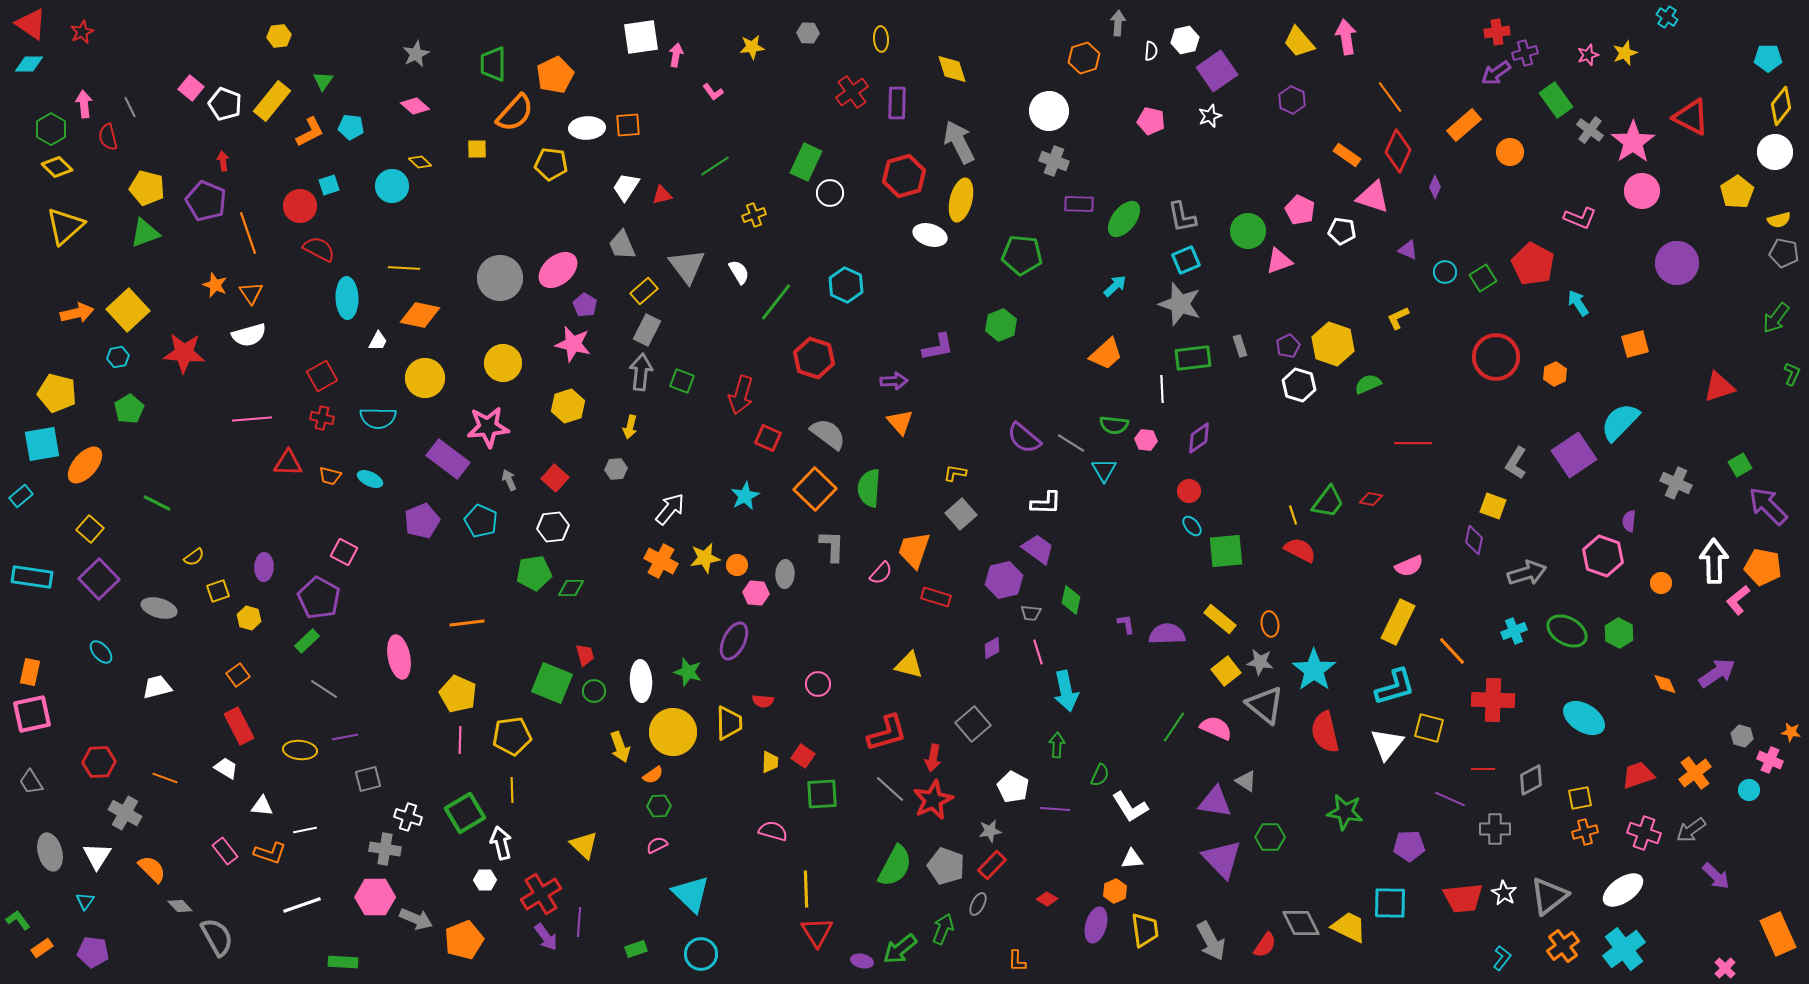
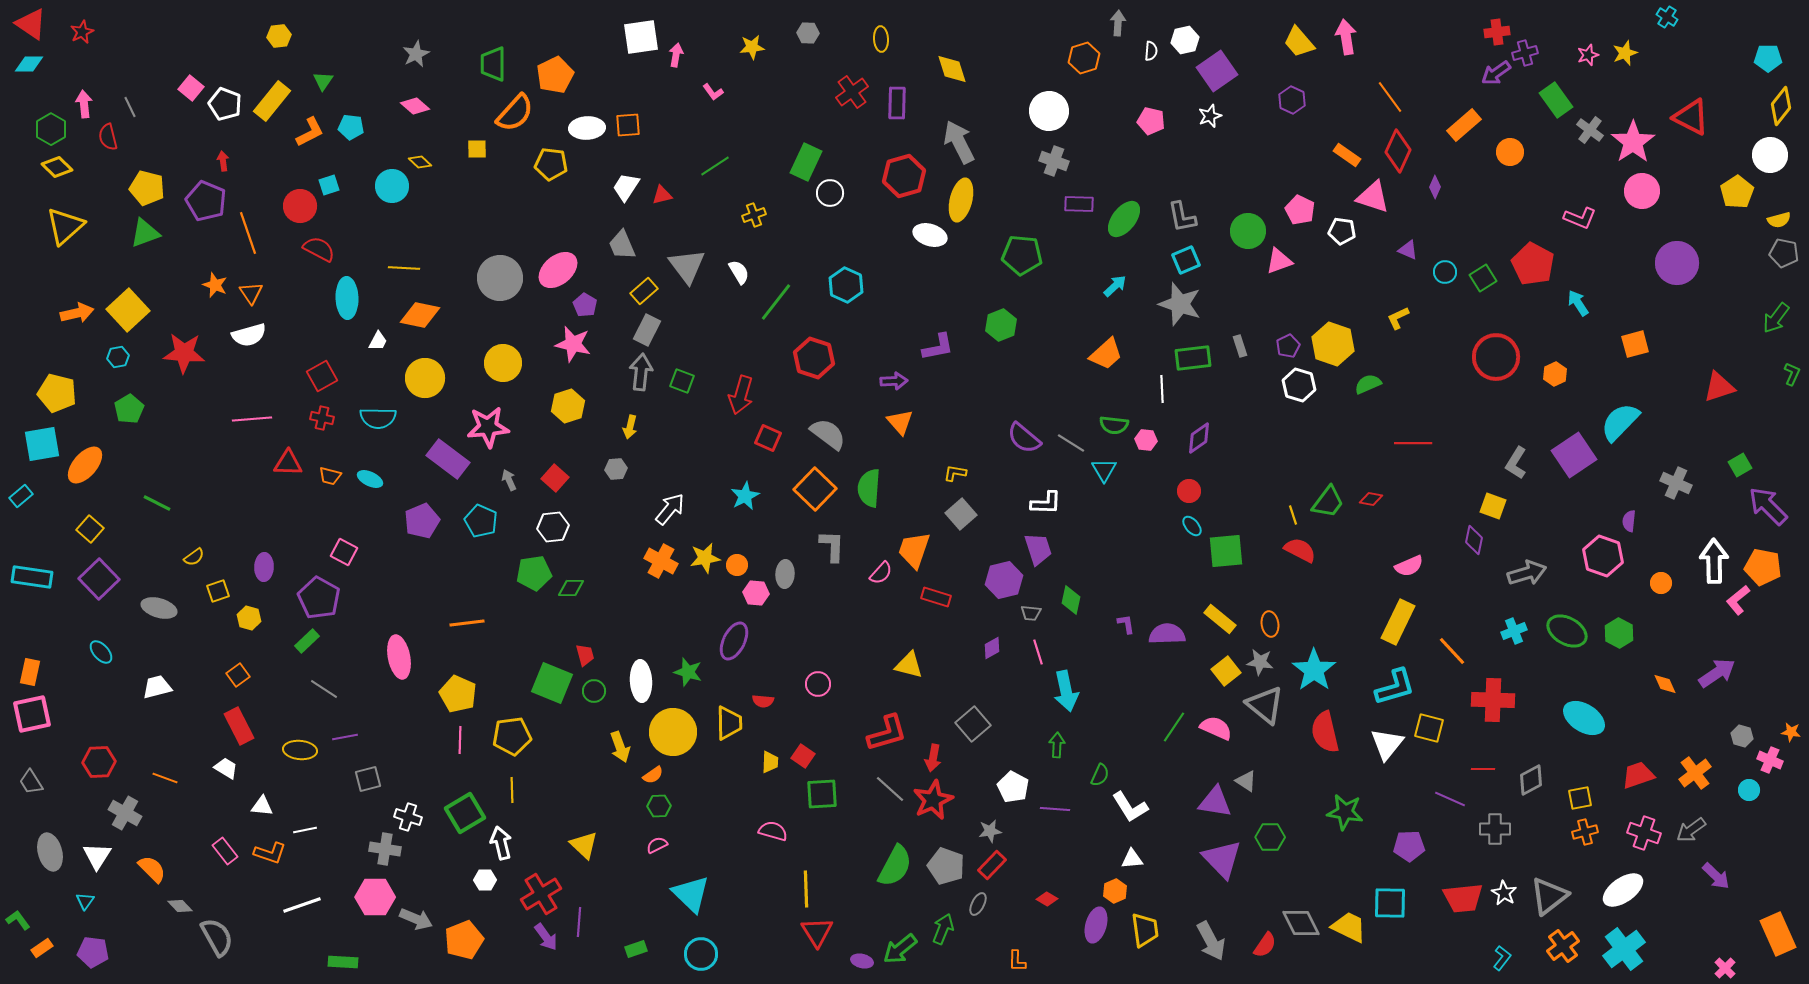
white circle at (1775, 152): moved 5 px left, 3 px down
purple trapezoid at (1038, 549): rotated 36 degrees clockwise
